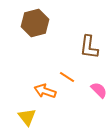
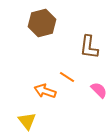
brown hexagon: moved 7 px right
yellow triangle: moved 4 px down
